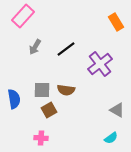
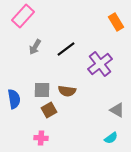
brown semicircle: moved 1 px right, 1 px down
